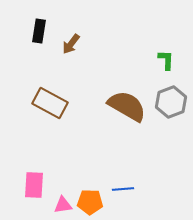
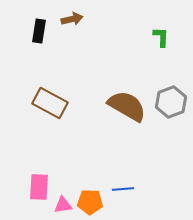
brown arrow: moved 1 px right, 25 px up; rotated 140 degrees counterclockwise
green L-shape: moved 5 px left, 23 px up
pink rectangle: moved 5 px right, 2 px down
